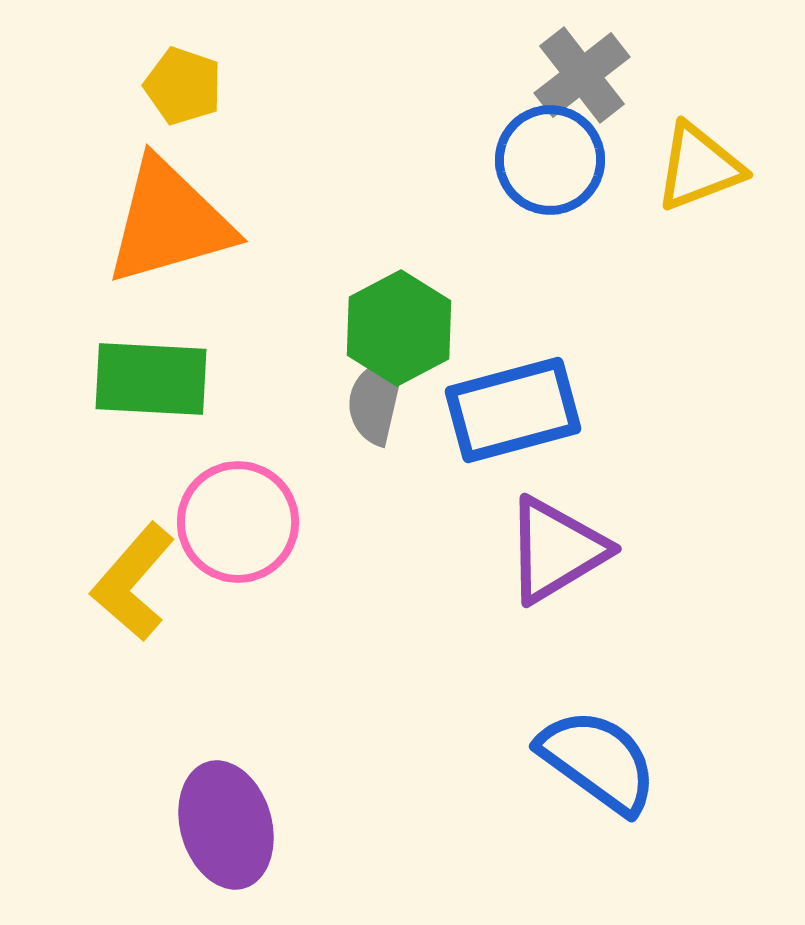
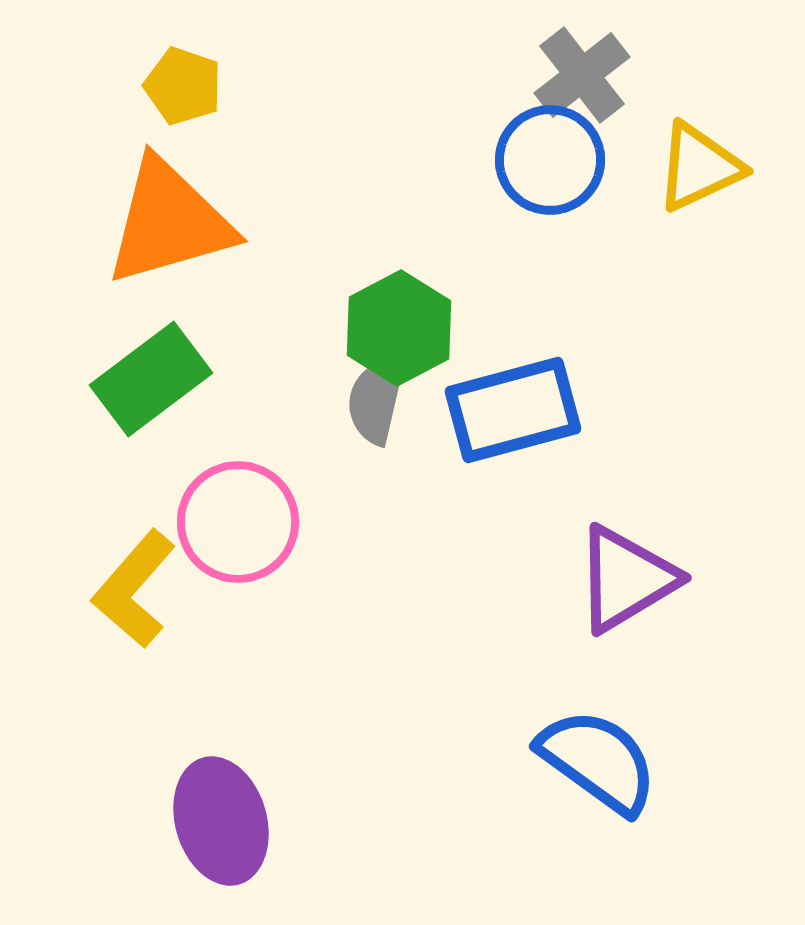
yellow triangle: rotated 4 degrees counterclockwise
green rectangle: rotated 40 degrees counterclockwise
purple triangle: moved 70 px right, 29 px down
yellow L-shape: moved 1 px right, 7 px down
purple ellipse: moved 5 px left, 4 px up
